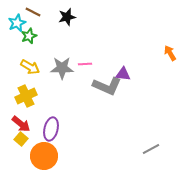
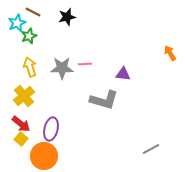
yellow arrow: rotated 138 degrees counterclockwise
gray L-shape: moved 3 px left, 14 px down; rotated 8 degrees counterclockwise
yellow cross: moved 2 px left; rotated 15 degrees counterclockwise
